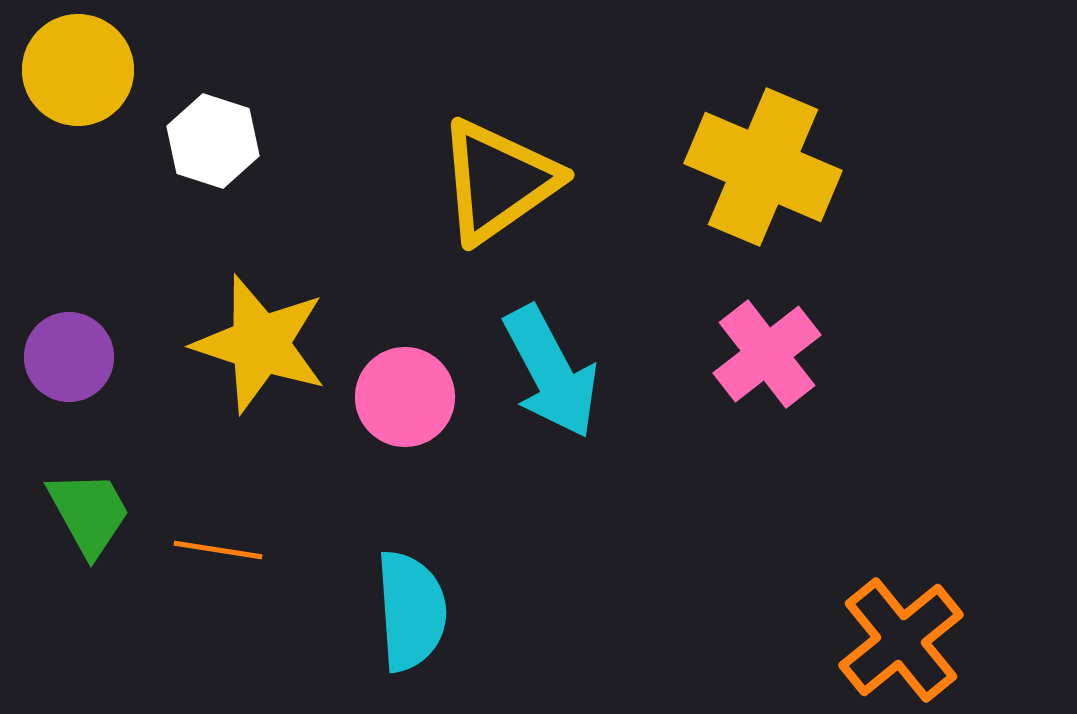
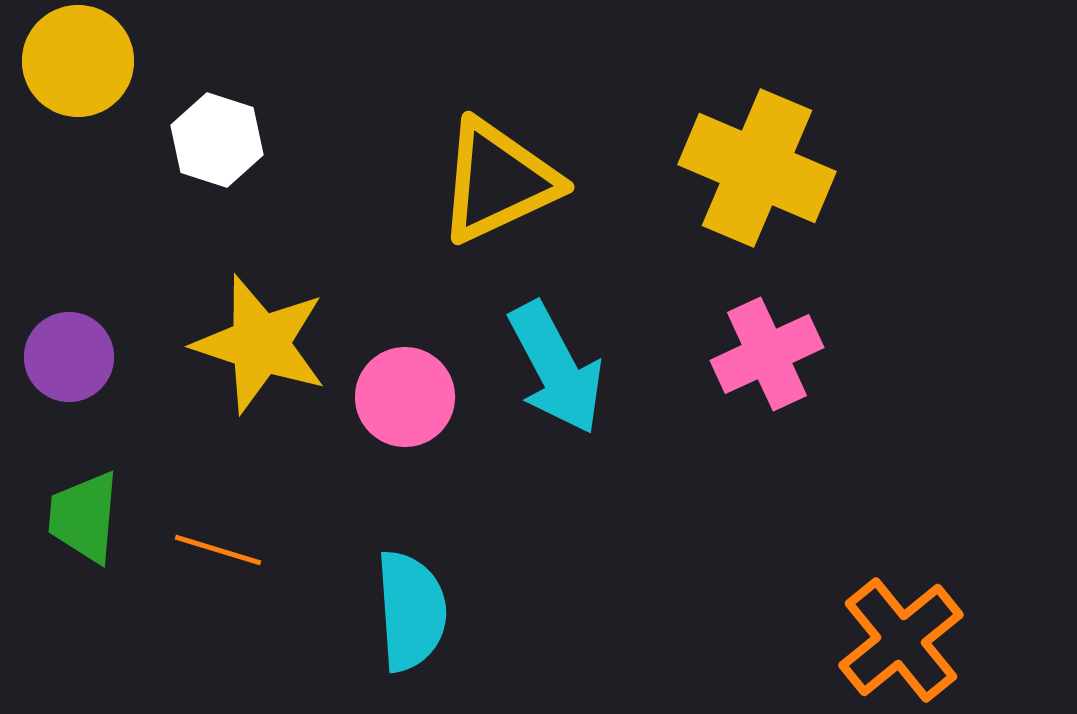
yellow circle: moved 9 px up
white hexagon: moved 4 px right, 1 px up
yellow cross: moved 6 px left, 1 px down
yellow triangle: rotated 10 degrees clockwise
pink cross: rotated 13 degrees clockwise
cyan arrow: moved 5 px right, 4 px up
green trapezoid: moved 5 px left, 4 px down; rotated 146 degrees counterclockwise
orange line: rotated 8 degrees clockwise
